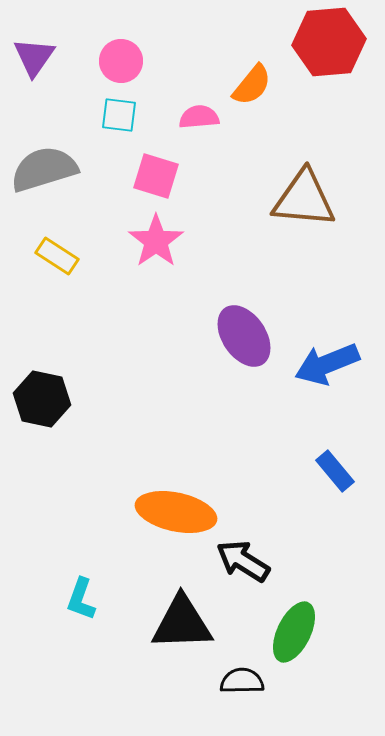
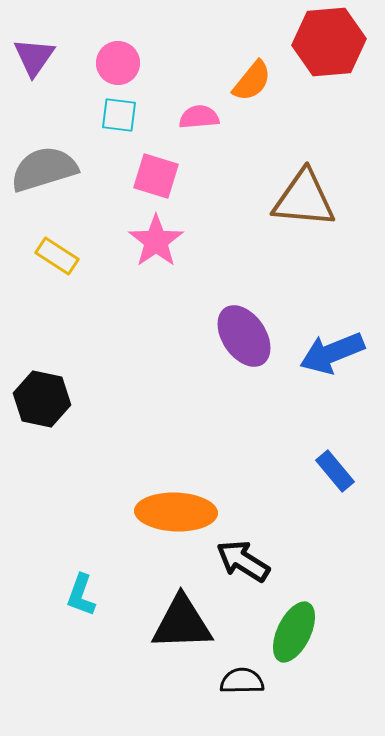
pink circle: moved 3 px left, 2 px down
orange semicircle: moved 4 px up
blue arrow: moved 5 px right, 11 px up
orange ellipse: rotated 10 degrees counterclockwise
cyan L-shape: moved 4 px up
